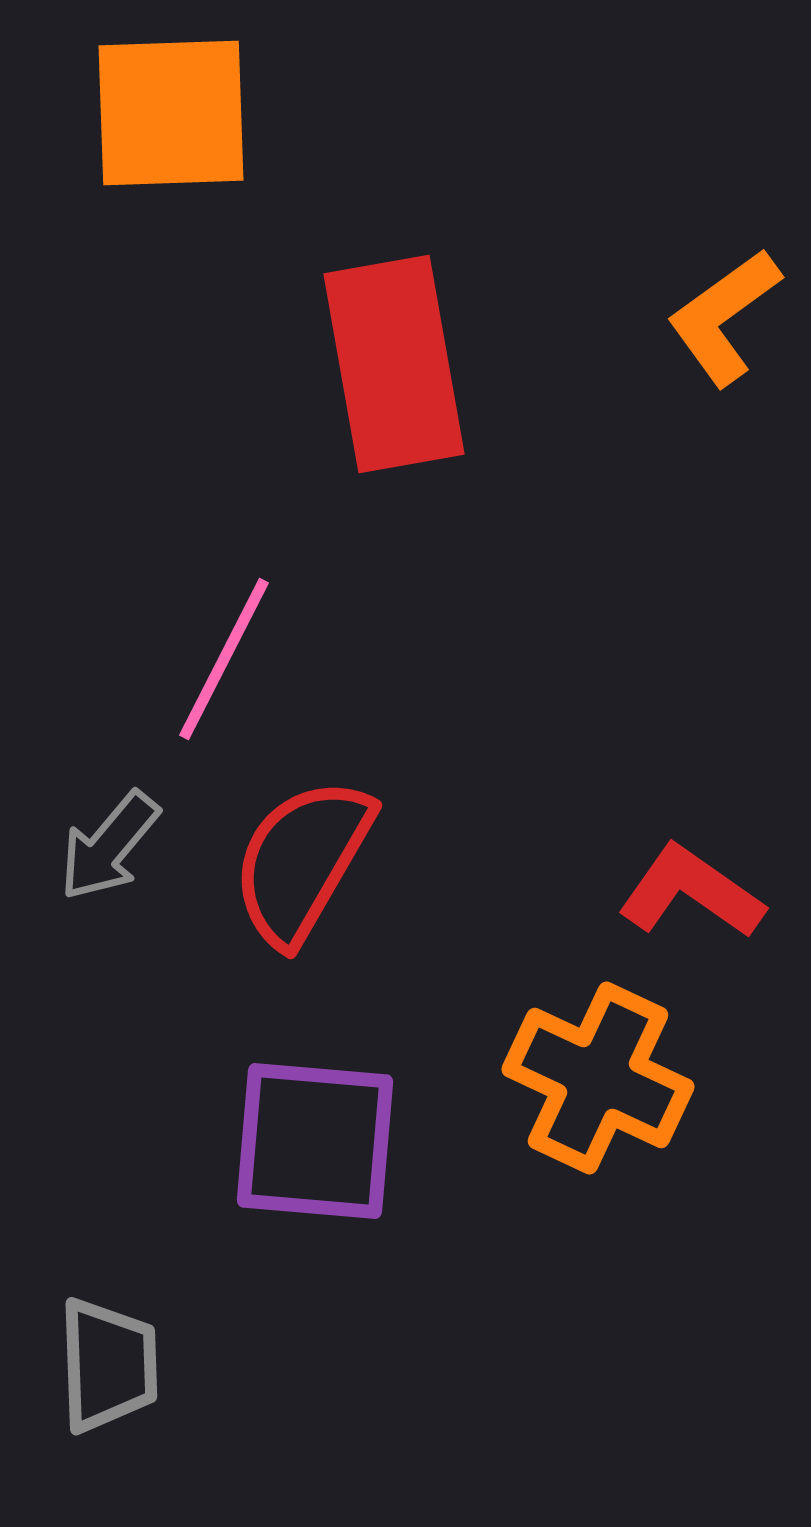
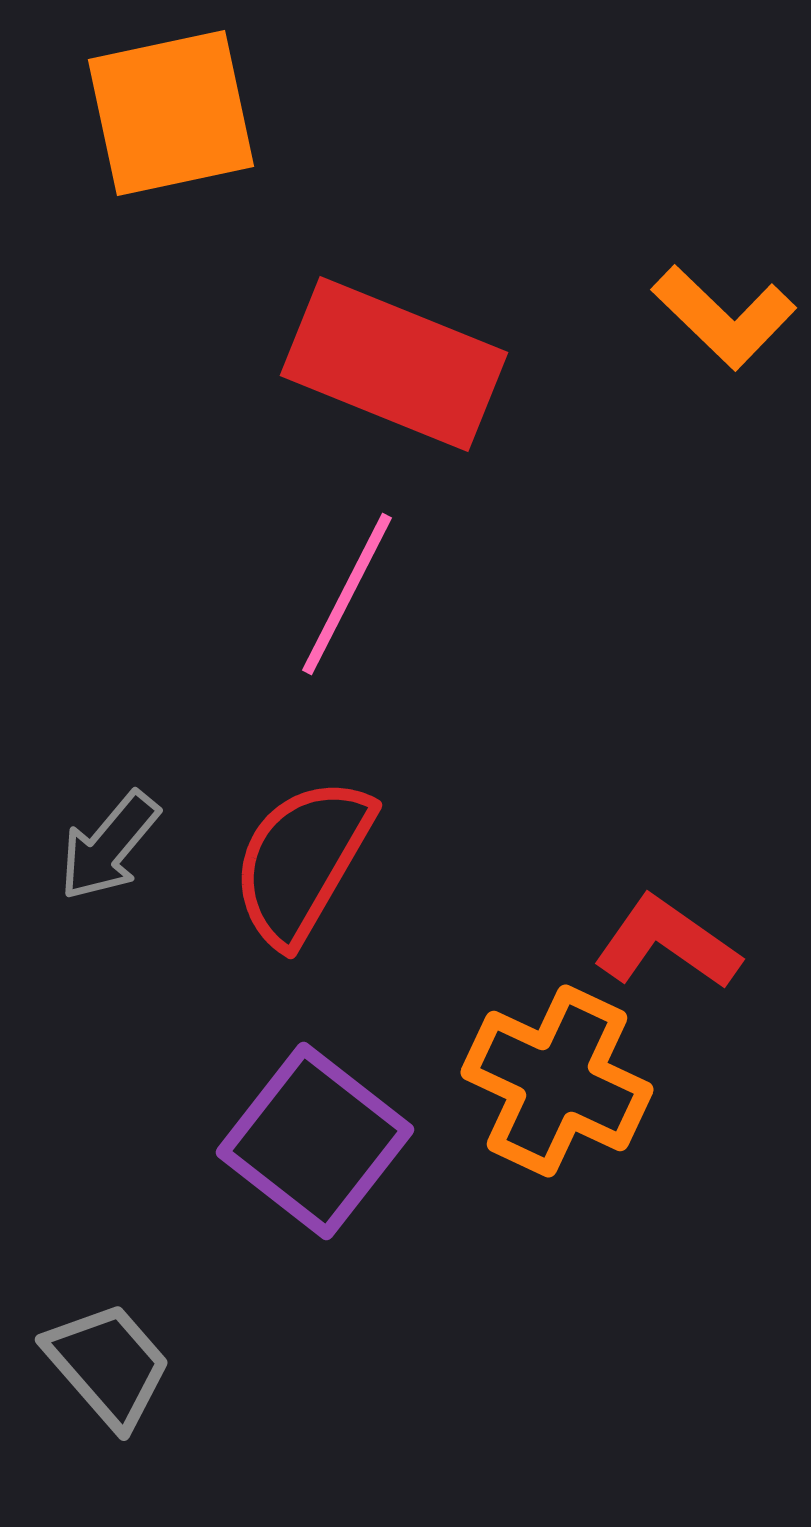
orange square: rotated 10 degrees counterclockwise
orange L-shape: rotated 100 degrees counterclockwise
red rectangle: rotated 58 degrees counterclockwise
pink line: moved 123 px right, 65 px up
red L-shape: moved 24 px left, 51 px down
orange cross: moved 41 px left, 3 px down
purple square: rotated 33 degrees clockwise
gray trapezoid: rotated 39 degrees counterclockwise
